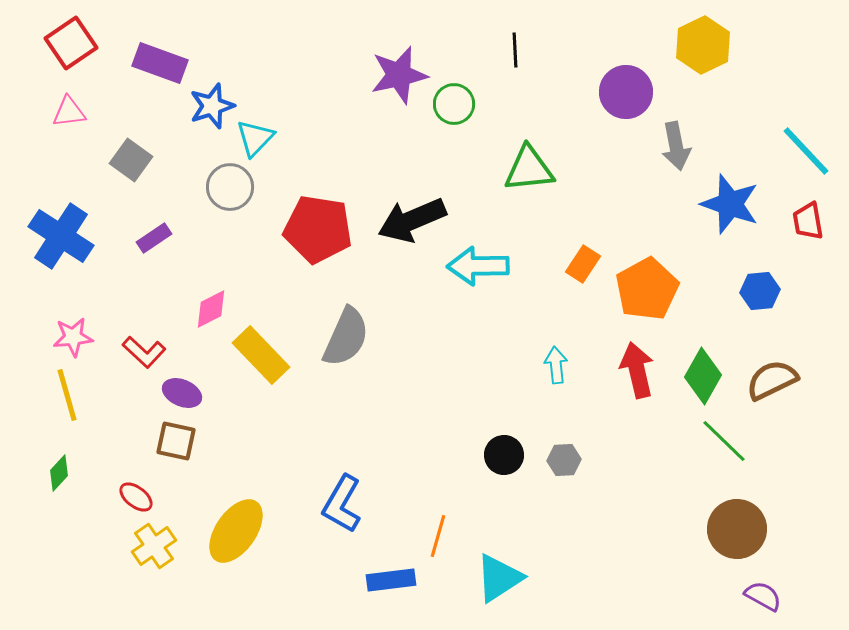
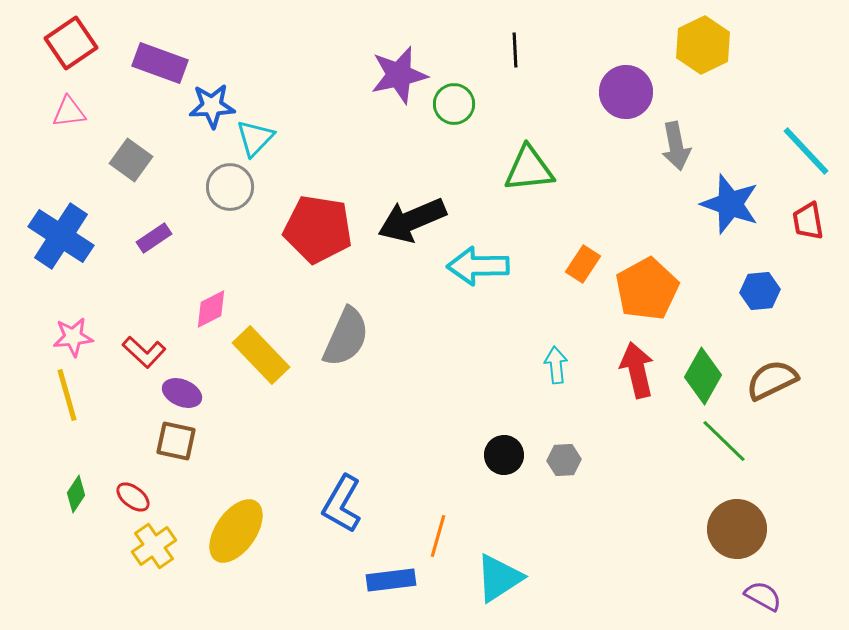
blue star at (212, 106): rotated 15 degrees clockwise
green diamond at (59, 473): moved 17 px right, 21 px down; rotated 9 degrees counterclockwise
red ellipse at (136, 497): moved 3 px left
